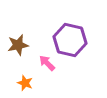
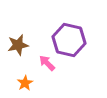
purple hexagon: moved 1 px left
orange star: rotated 21 degrees clockwise
